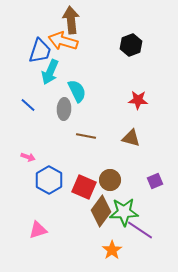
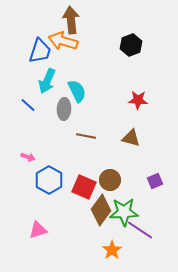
cyan arrow: moved 3 px left, 9 px down
brown diamond: moved 1 px up
